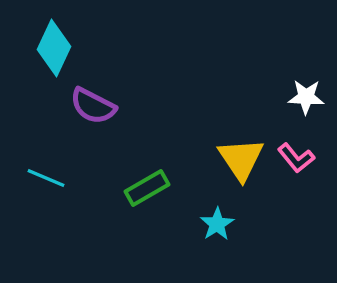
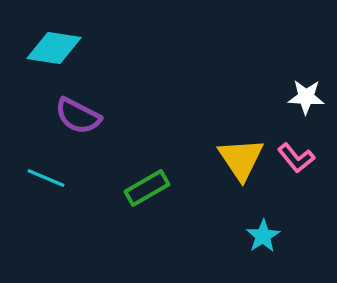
cyan diamond: rotated 74 degrees clockwise
purple semicircle: moved 15 px left, 10 px down
cyan star: moved 46 px right, 12 px down
